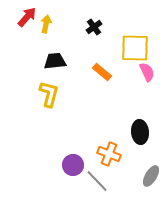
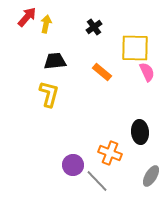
orange cross: moved 1 px right, 1 px up
